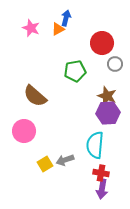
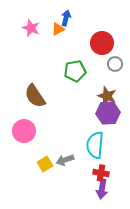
brown semicircle: rotated 15 degrees clockwise
